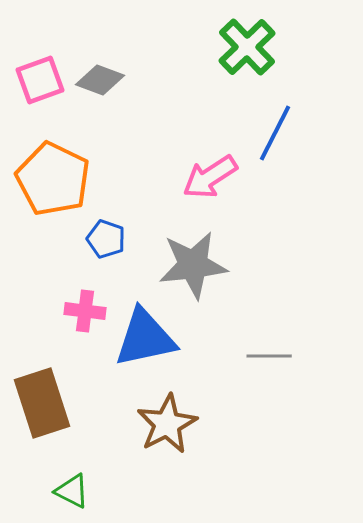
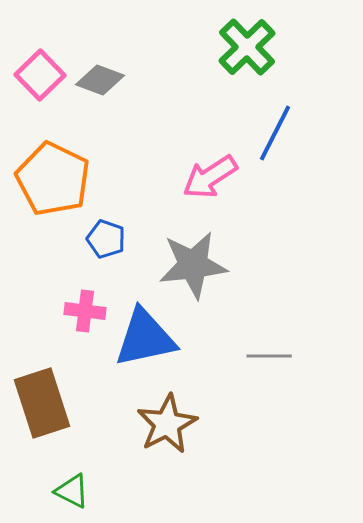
pink square: moved 5 px up; rotated 24 degrees counterclockwise
